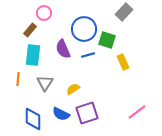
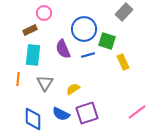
brown rectangle: rotated 24 degrees clockwise
green square: moved 1 px down
